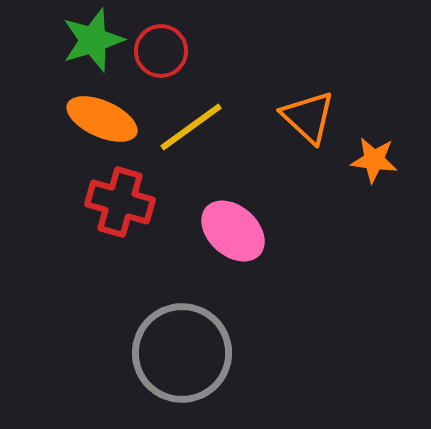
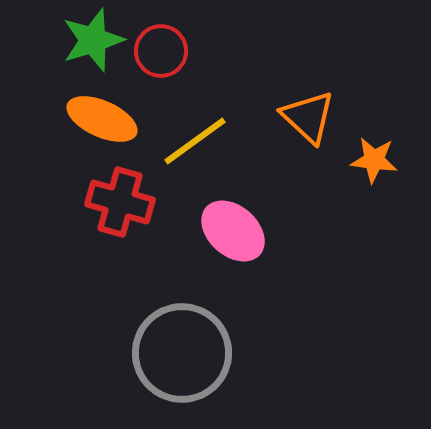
yellow line: moved 4 px right, 14 px down
